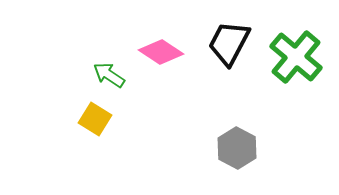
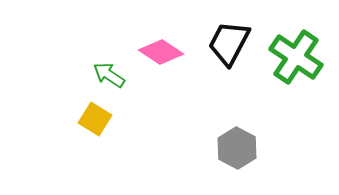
green cross: rotated 6 degrees counterclockwise
